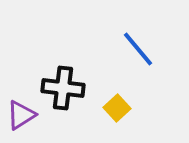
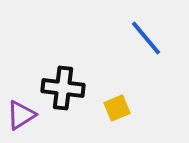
blue line: moved 8 px right, 11 px up
yellow square: rotated 20 degrees clockwise
